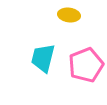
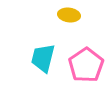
pink pentagon: rotated 12 degrees counterclockwise
